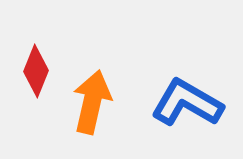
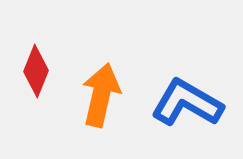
orange arrow: moved 9 px right, 7 px up
